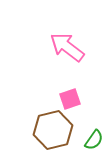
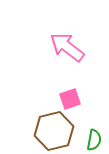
brown hexagon: moved 1 px right, 1 px down
green semicircle: rotated 25 degrees counterclockwise
